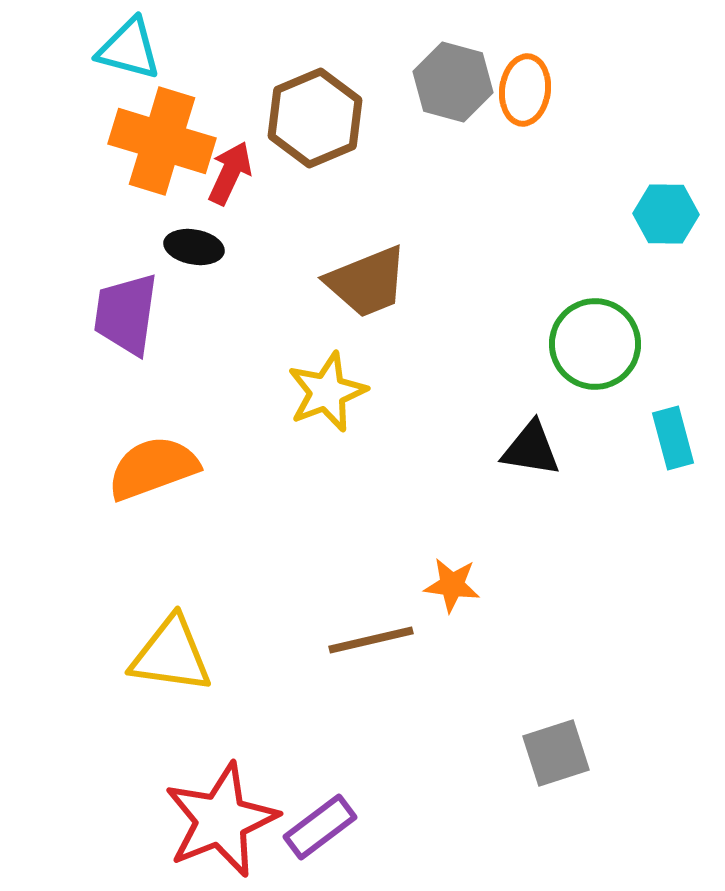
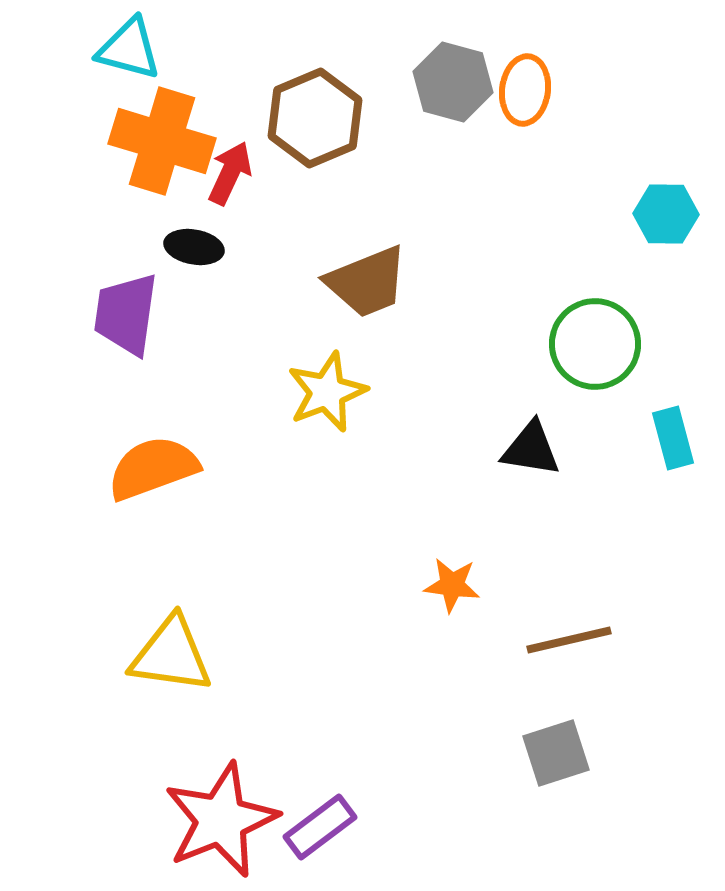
brown line: moved 198 px right
